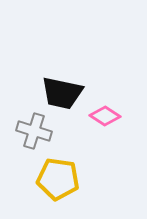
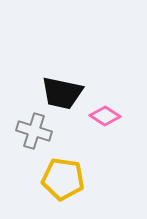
yellow pentagon: moved 5 px right
